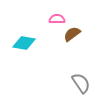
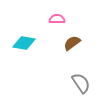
brown semicircle: moved 9 px down
